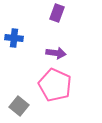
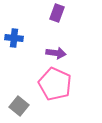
pink pentagon: moved 1 px up
